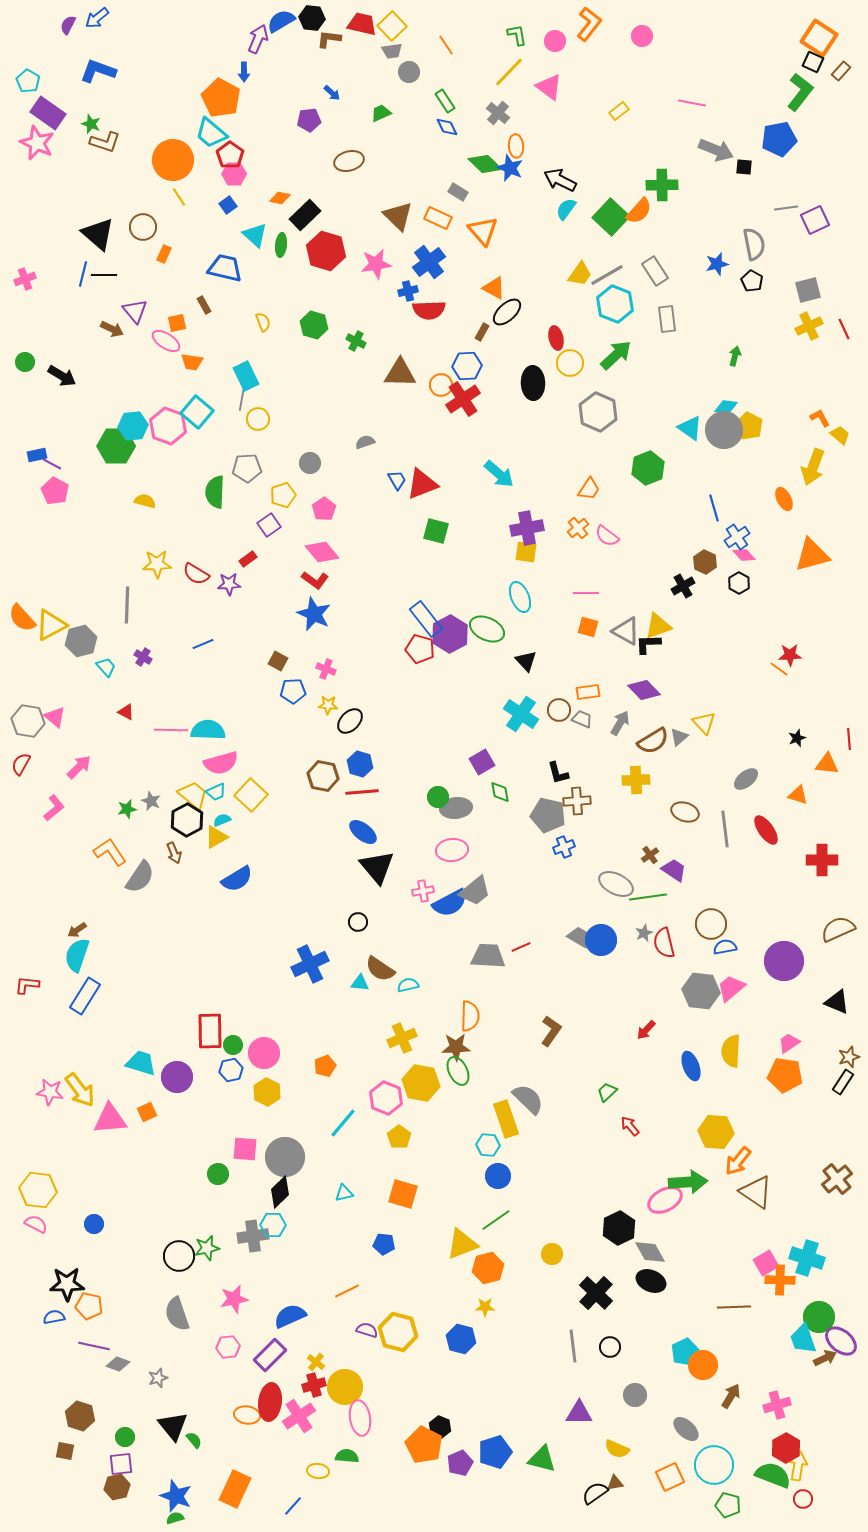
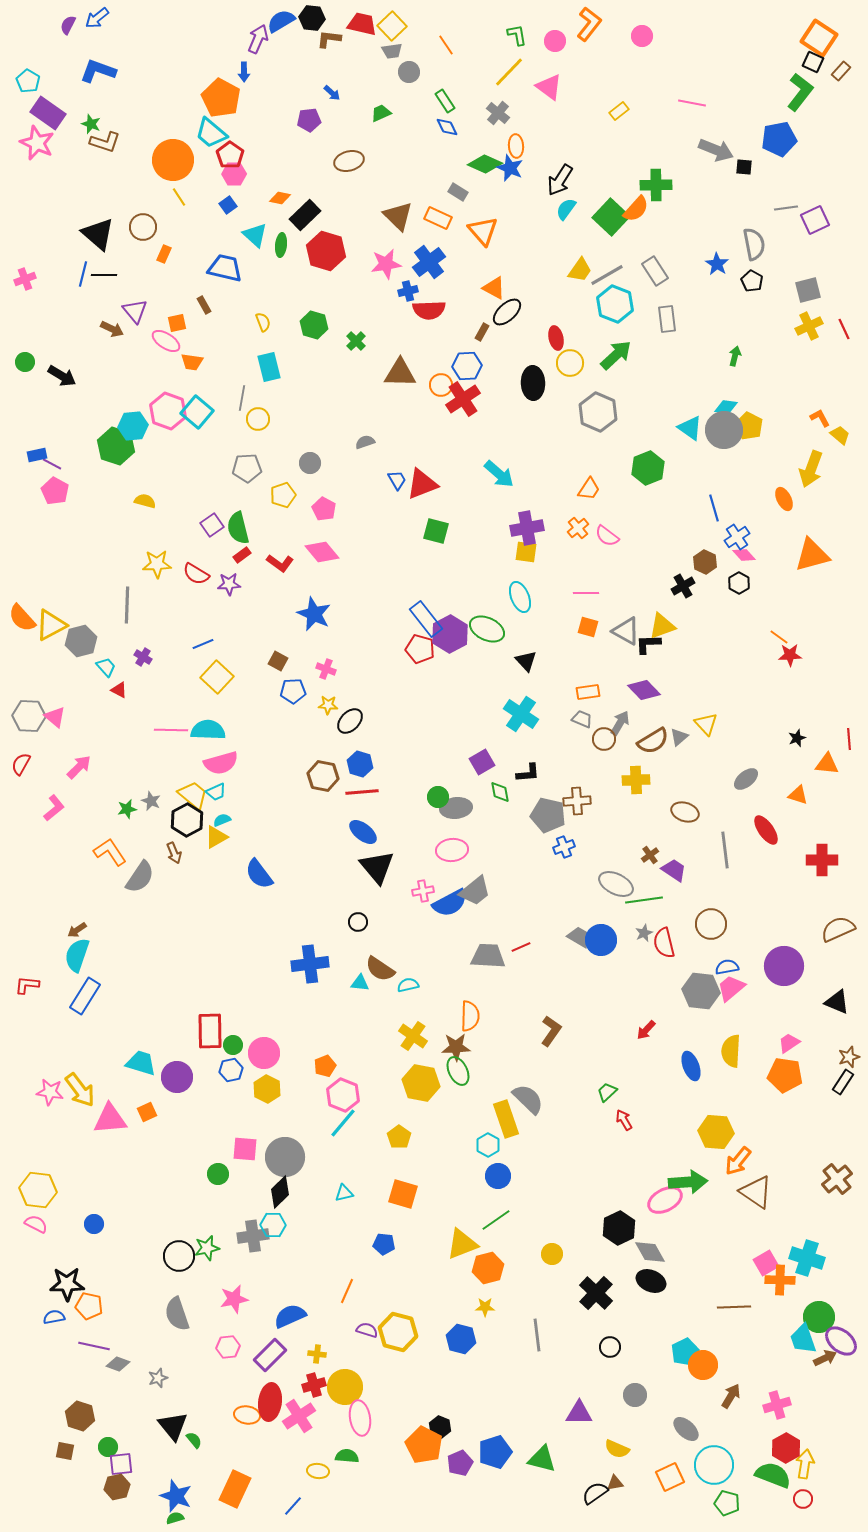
green diamond at (485, 164): rotated 20 degrees counterclockwise
black arrow at (560, 180): rotated 84 degrees counterclockwise
green cross at (662, 185): moved 6 px left
orange semicircle at (639, 211): moved 3 px left, 2 px up
pink star at (376, 264): moved 10 px right
blue star at (717, 264): rotated 25 degrees counterclockwise
yellow trapezoid at (580, 274): moved 4 px up
green cross at (356, 341): rotated 18 degrees clockwise
cyan rectangle at (246, 376): moved 23 px right, 9 px up; rotated 12 degrees clockwise
pink hexagon at (168, 426): moved 15 px up
green hexagon at (116, 446): rotated 18 degrees clockwise
yellow arrow at (813, 467): moved 2 px left, 2 px down
green semicircle at (215, 492): moved 23 px right, 36 px down; rotated 16 degrees counterclockwise
pink pentagon at (324, 509): rotated 10 degrees counterclockwise
purple square at (269, 525): moved 57 px left
red rectangle at (248, 559): moved 6 px left, 4 px up
red L-shape at (315, 580): moved 35 px left, 17 px up
yellow triangle at (658, 626): moved 4 px right
orange line at (779, 669): moved 32 px up
brown circle at (559, 710): moved 45 px right, 29 px down
red triangle at (126, 712): moved 7 px left, 22 px up
gray hexagon at (28, 721): moved 1 px right, 5 px up; rotated 8 degrees counterclockwise
yellow triangle at (704, 723): moved 2 px right, 1 px down
black L-shape at (558, 773): moved 30 px left; rotated 80 degrees counterclockwise
yellow square at (251, 795): moved 34 px left, 118 px up
gray line at (725, 829): moved 21 px down
blue semicircle at (237, 879): moved 22 px right, 5 px up; rotated 84 degrees clockwise
green line at (648, 897): moved 4 px left, 3 px down
blue semicircle at (725, 947): moved 2 px right, 20 px down
purple circle at (784, 961): moved 5 px down
blue cross at (310, 964): rotated 18 degrees clockwise
yellow cross at (402, 1038): moved 11 px right, 2 px up; rotated 32 degrees counterclockwise
yellow hexagon at (267, 1092): moved 3 px up
pink hexagon at (386, 1098): moved 43 px left, 3 px up
red arrow at (630, 1126): moved 6 px left, 6 px up; rotated 10 degrees clockwise
cyan hexagon at (488, 1145): rotated 25 degrees clockwise
orange line at (347, 1291): rotated 40 degrees counterclockwise
gray line at (573, 1346): moved 36 px left, 11 px up
yellow cross at (316, 1362): moved 1 px right, 8 px up; rotated 30 degrees counterclockwise
green circle at (125, 1437): moved 17 px left, 10 px down
yellow arrow at (798, 1466): moved 7 px right, 2 px up
green pentagon at (728, 1505): moved 1 px left, 2 px up
